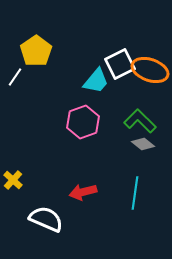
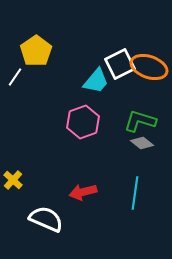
orange ellipse: moved 1 px left, 3 px up
green L-shape: rotated 28 degrees counterclockwise
gray diamond: moved 1 px left, 1 px up
